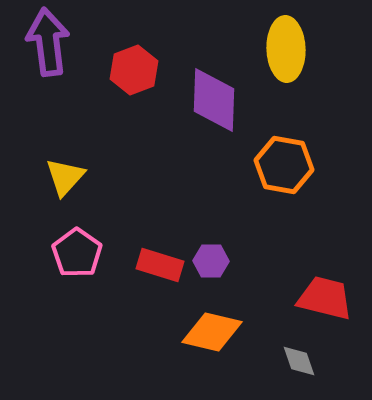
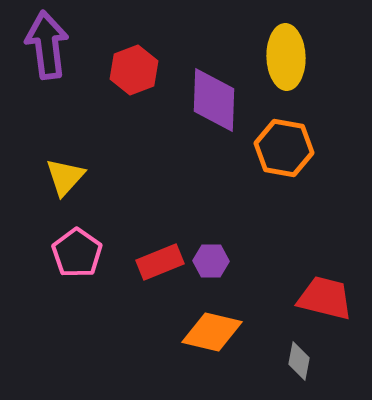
purple arrow: moved 1 px left, 3 px down
yellow ellipse: moved 8 px down
orange hexagon: moved 17 px up
red rectangle: moved 3 px up; rotated 39 degrees counterclockwise
gray diamond: rotated 30 degrees clockwise
